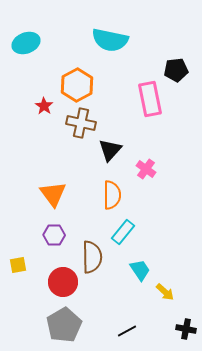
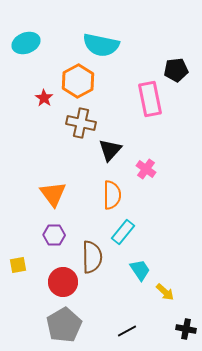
cyan semicircle: moved 9 px left, 5 px down
orange hexagon: moved 1 px right, 4 px up
red star: moved 8 px up
